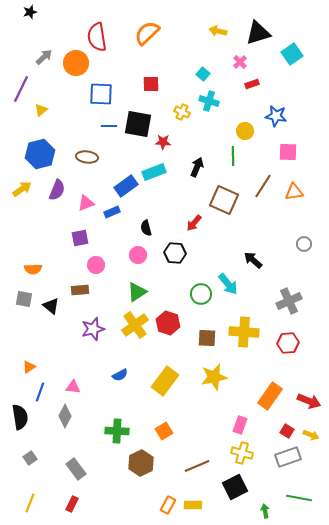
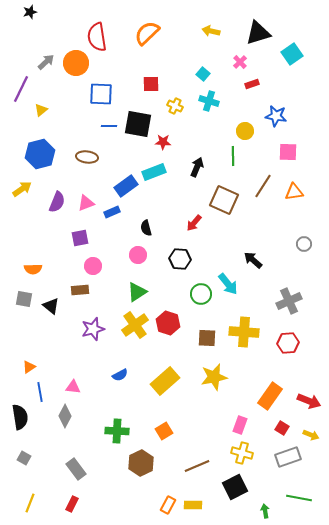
yellow arrow at (218, 31): moved 7 px left
gray arrow at (44, 57): moved 2 px right, 5 px down
yellow cross at (182, 112): moved 7 px left, 6 px up
purple semicircle at (57, 190): moved 12 px down
black hexagon at (175, 253): moved 5 px right, 6 px down
pink circle at (96, 265): moved 3 px left, 1 px down
yellow rectangle at (165, 381): rotated 12 degrees clockwise
blue line at (40, 392): rotated 30 degrees counterclockwise
red square at (287, 431): moved 5 px left, 3 px up
gray square at (30, 458): moved 6 px left; rotated 24 degrees counterclockwise
